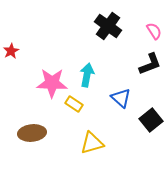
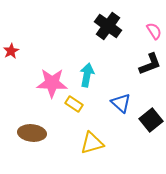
blue triangle: moved 5 px down
brown ellipse: rotated 12 degrees clockwise
